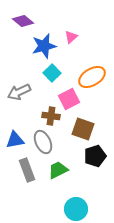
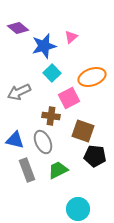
purple diamond: moved 5 px left, 7 px down
orange ellipse: rotated 12 degrees clockwise
pink square: moved 1 px up
brown square: moved 2 px down
blue triangle: rotated 24 degrees clockwise
black pentagon: rotated 25 degrees clockwise
cyan circle: moved 2 px right
